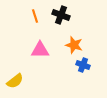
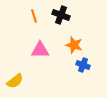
orange line: moved 1 px left
